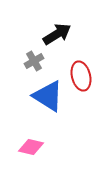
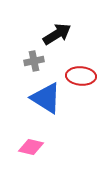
gray cross: rotated 18 degrees clockwise
red ellipse: rotated 72 degrees counterclockwise
blue triangle: moved 2 px left, 2 px down
